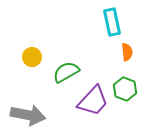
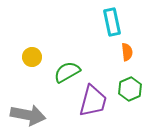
green semicircle: moved 1 px right
green hexagon: moved 5 px right; rotated 15 degrees clockwise
purple trapezoid: rotated 28 degrees counterclockwise
